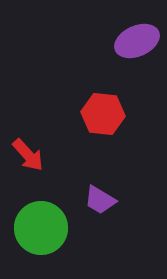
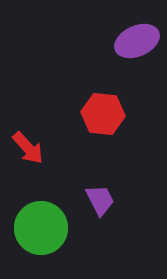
red arrow: moved 7 px up
purple trapezoid: rotated 148 degrees counterclockwise
